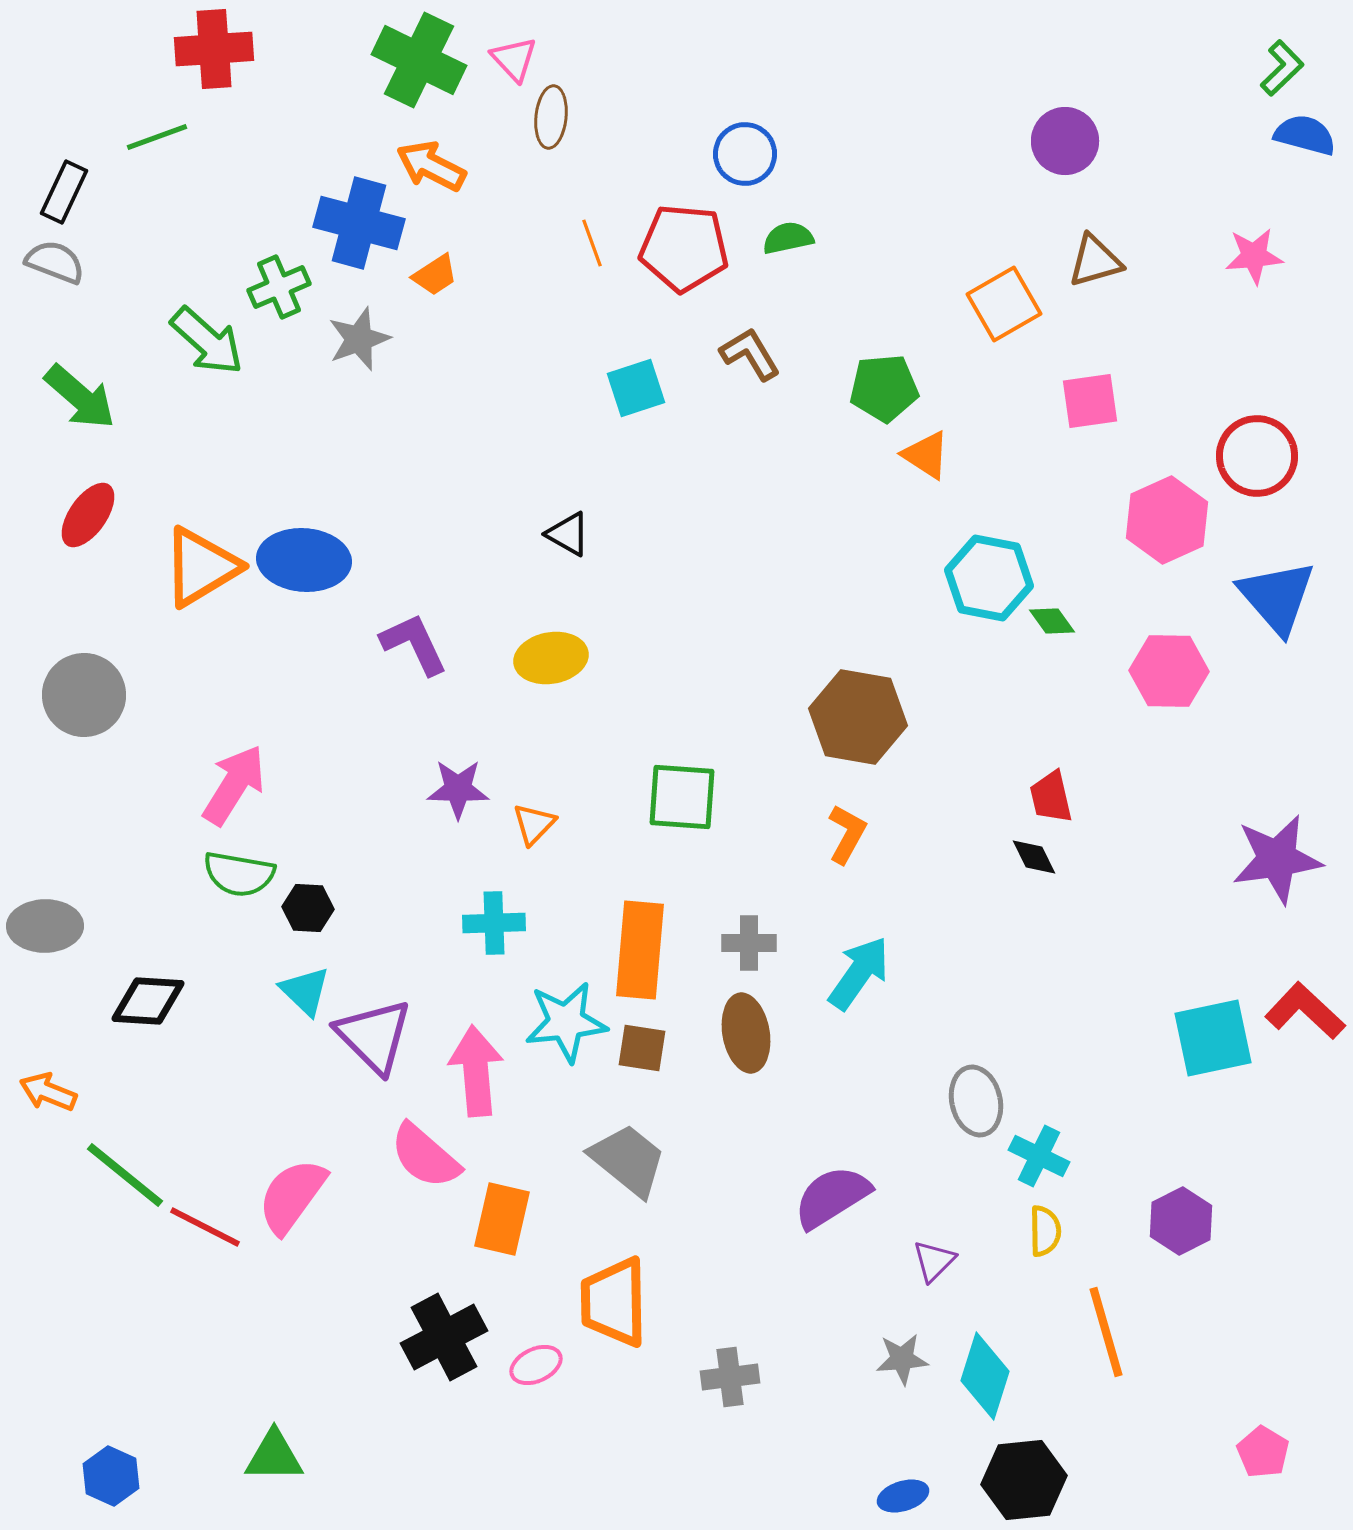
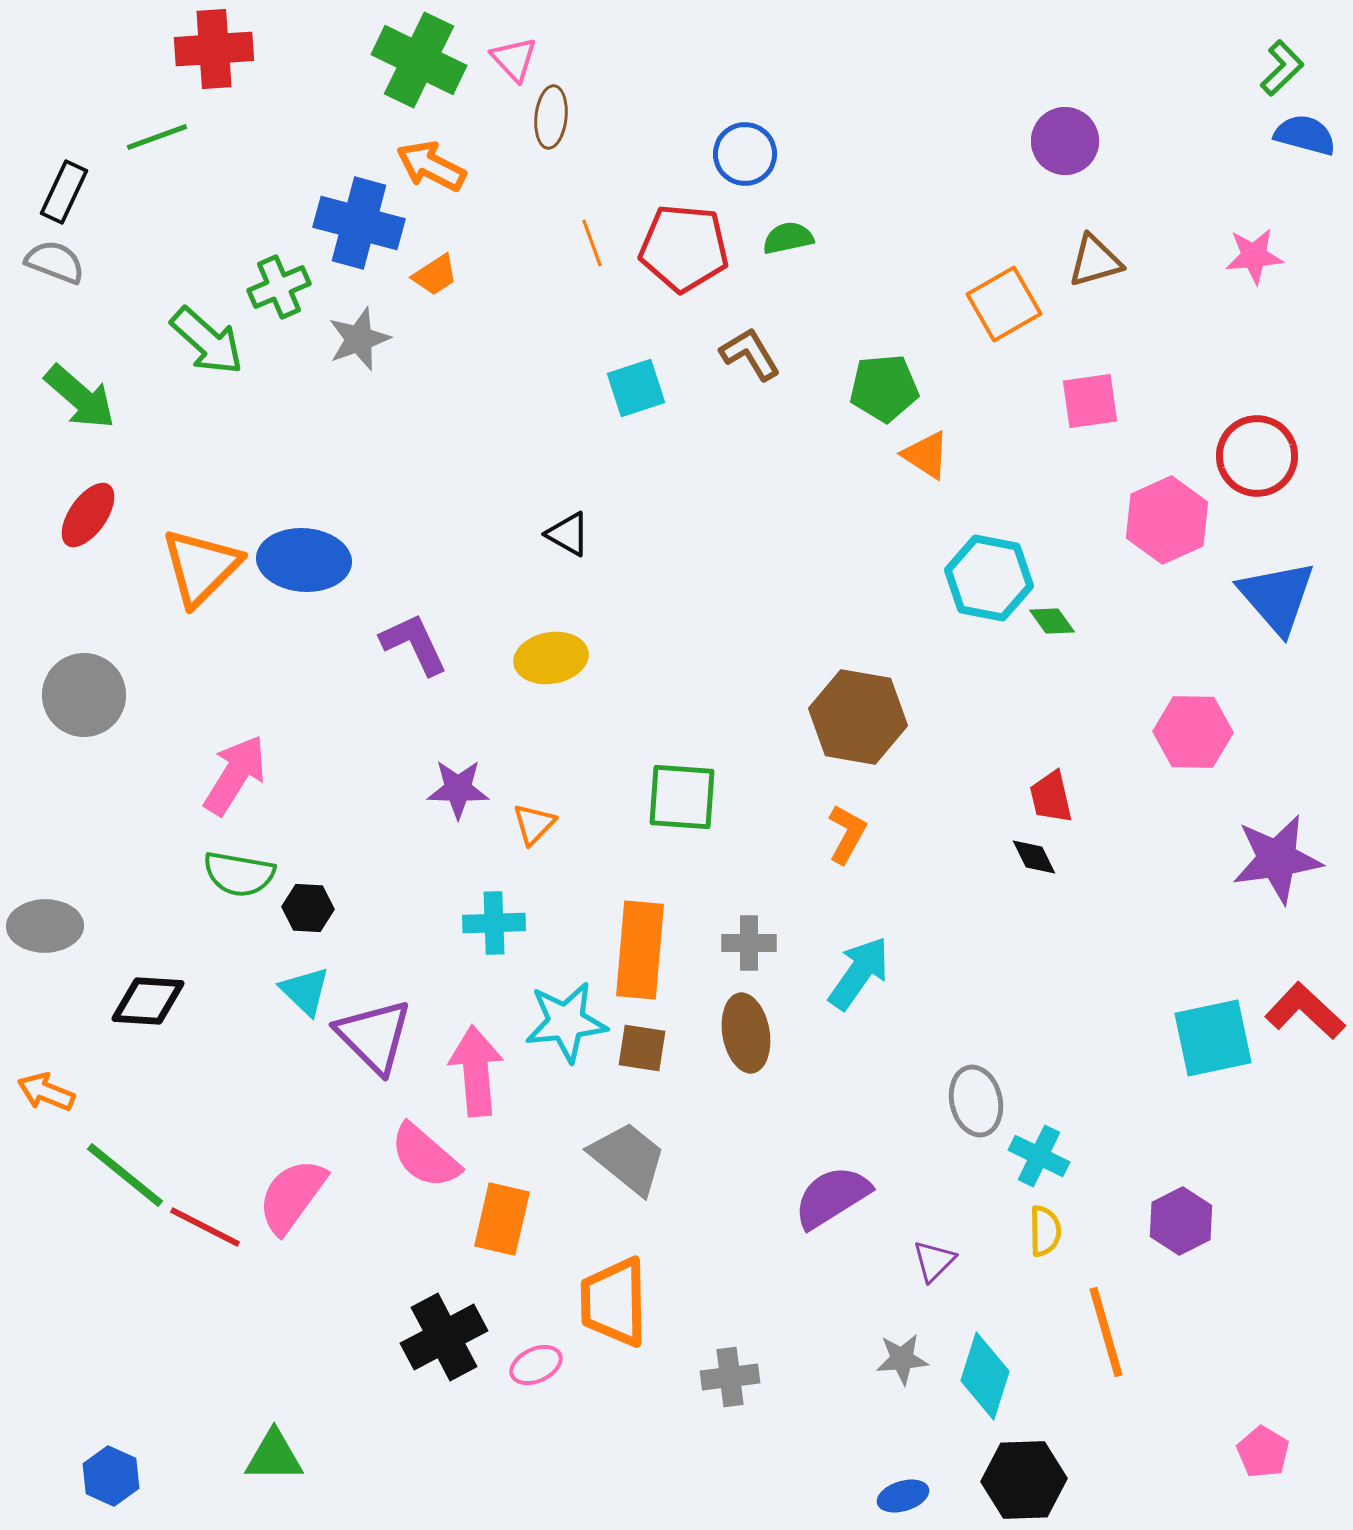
orange triangle at (201, 567): rotated 14 degrees counterclockwise
pink hexagon at (1169, 671): moved 24 px right, 61 px down
pink arrow at (234, 785): moved 1 px right, 10 px up
orange arrow at (48, 1092): moved 2 px left
gray trapezoid at (628, 1160): moved 2 px up
black hexagon at (1024, 1480): rotated 4 degrees clockwise
